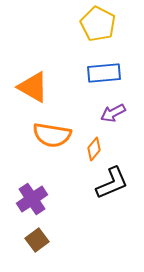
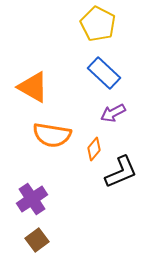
blue rectangle: rotated 48 degrees clockwise
black L-shape: moved 9 px right, 11 px up
